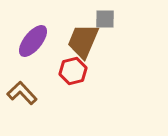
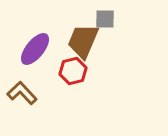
purple ellipse: moved 2 px right, 8 px down
